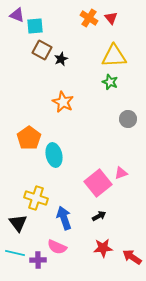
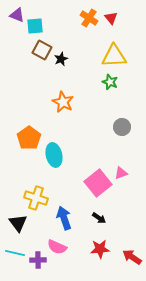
gray circle: moved 6 px left, 8 px down
black arrow: moved 2 px down; rotated 64 degrees clockwise
red star: moved 3 px left, 1 px down
